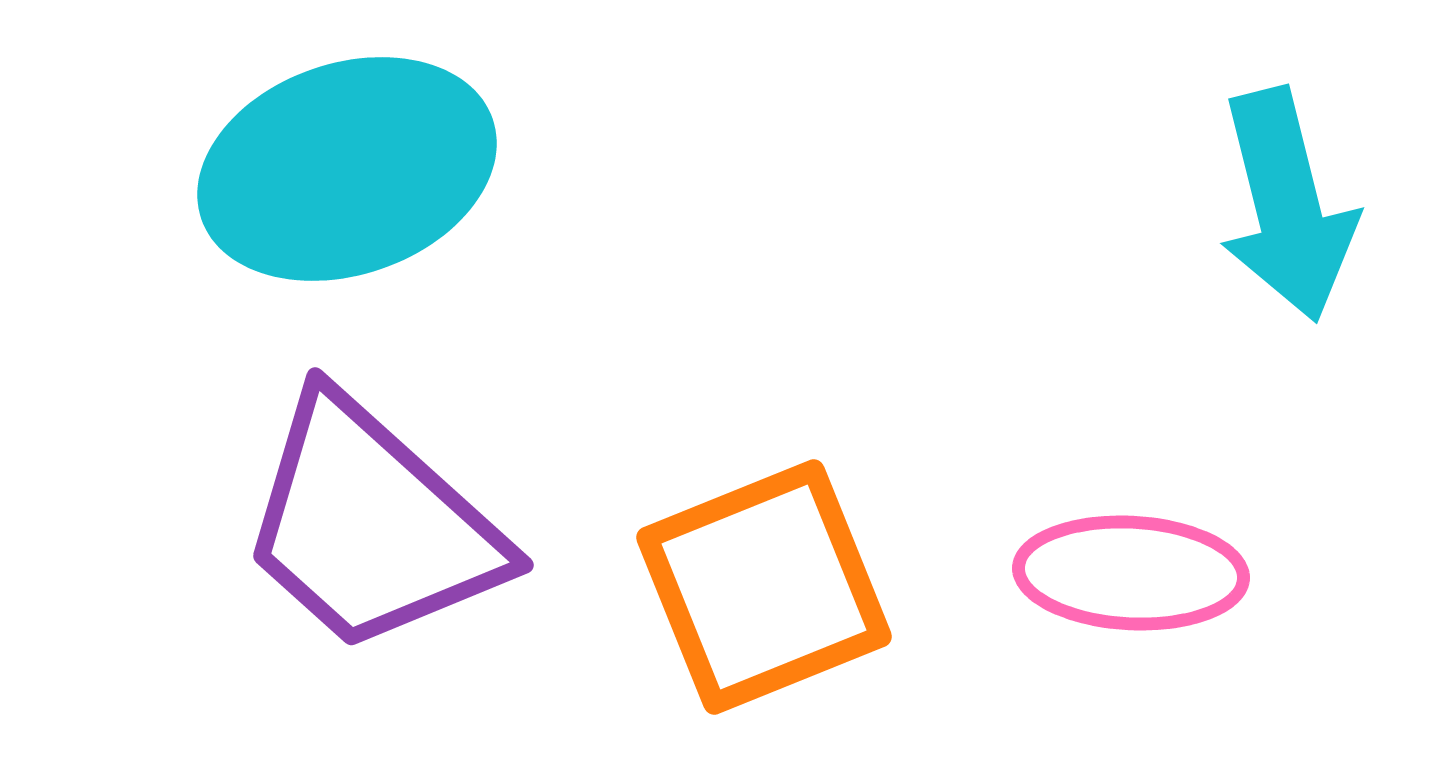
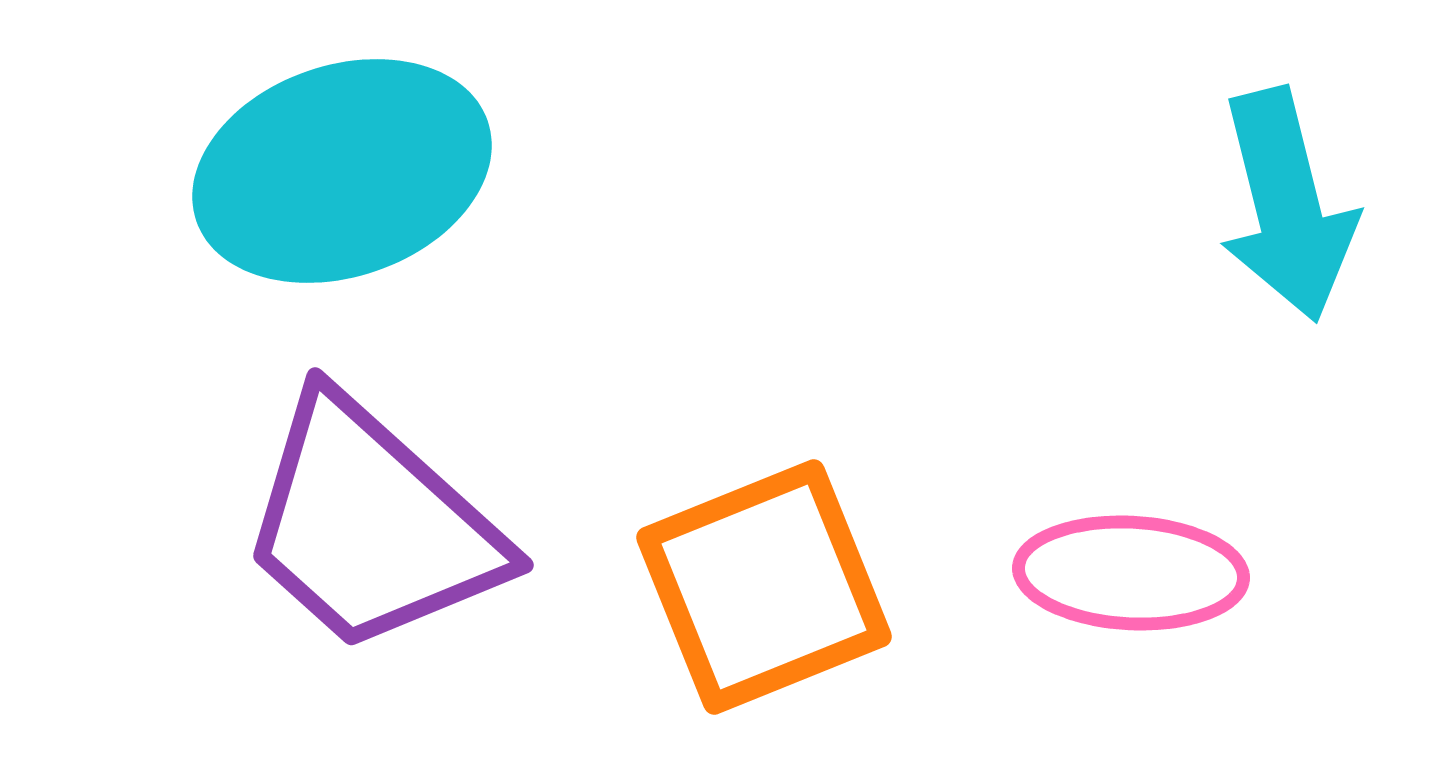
cyan ellipse: moved 5 px left, 2 px down
